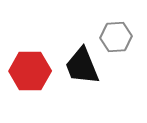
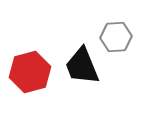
red hexagon: moved 1 px down; rotated 15 degrees counterclockwise
